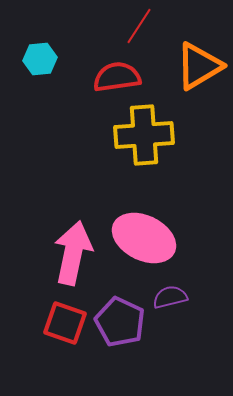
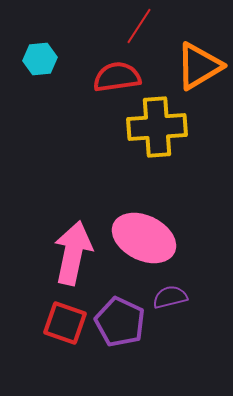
yellow cross: moved 13 px right, 8 px up
